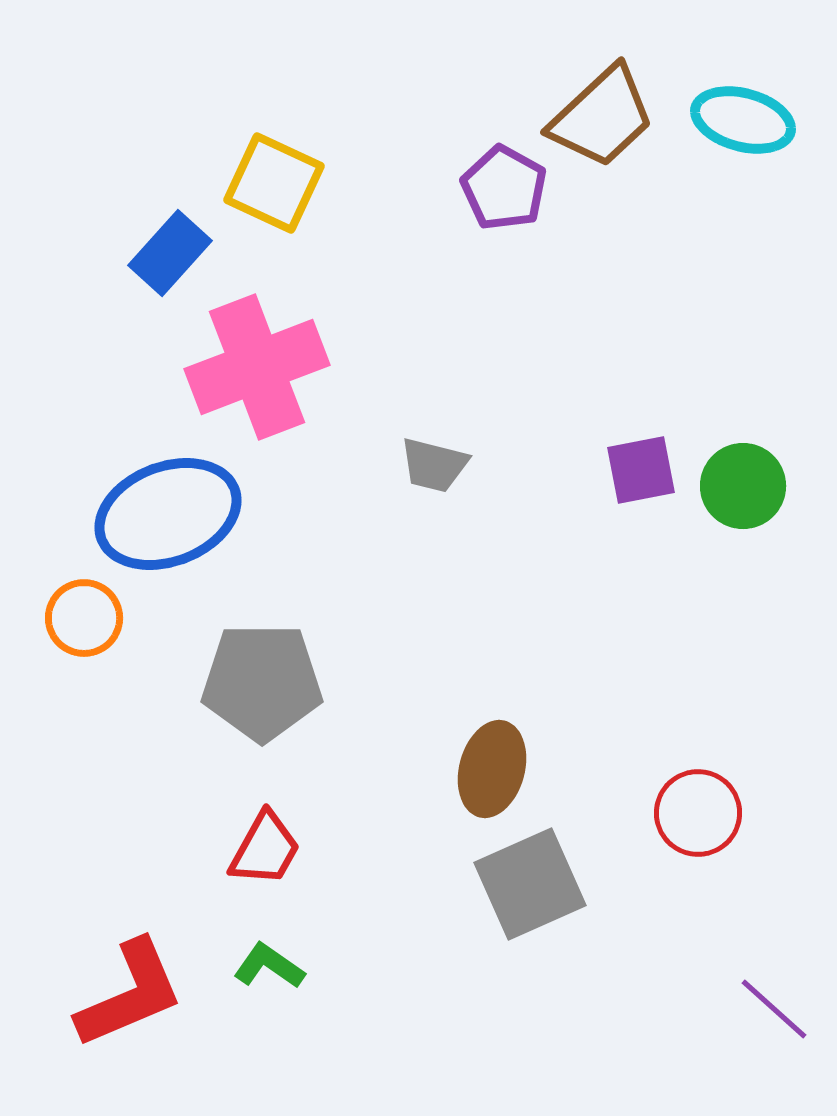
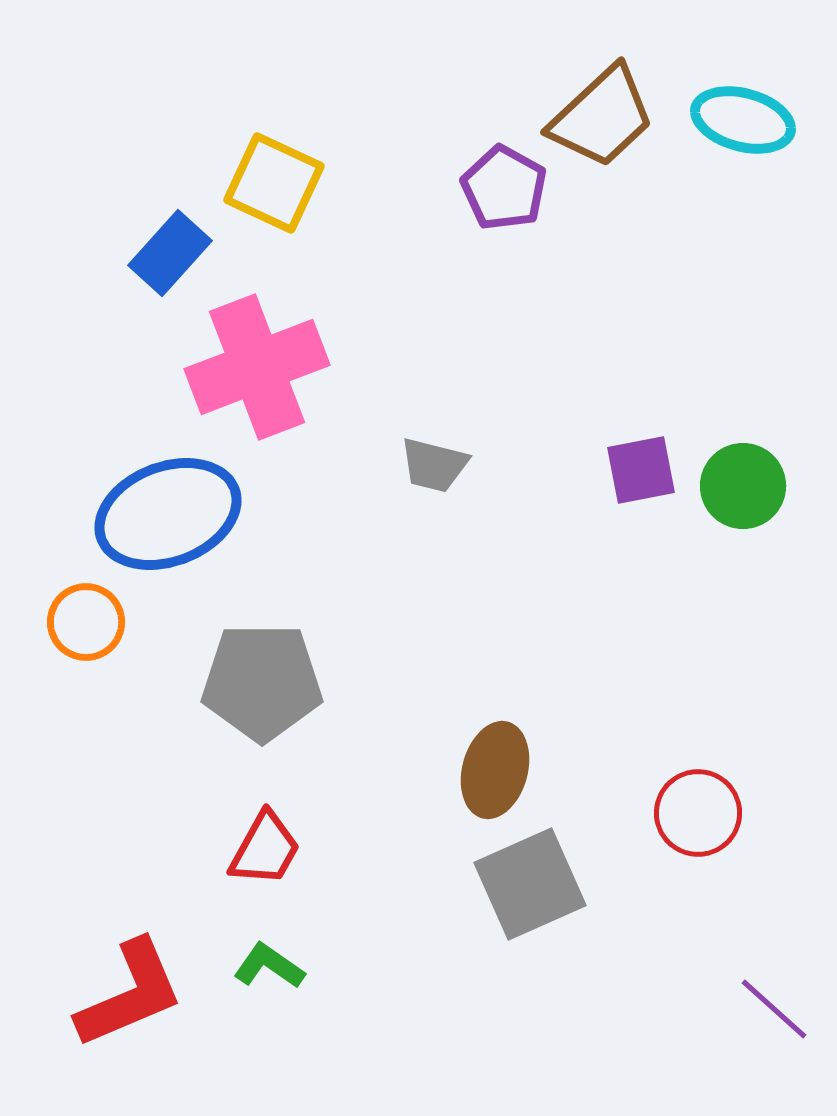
orange circle: moved 2 px right, 4 px down
brown ellipse: moved 3 px right, 1 px down
